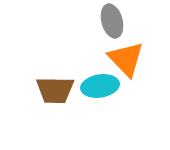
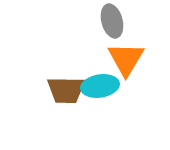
orange triangle: rotated 15 degrees clockwise
brown trapezoid: moved 11 px right
